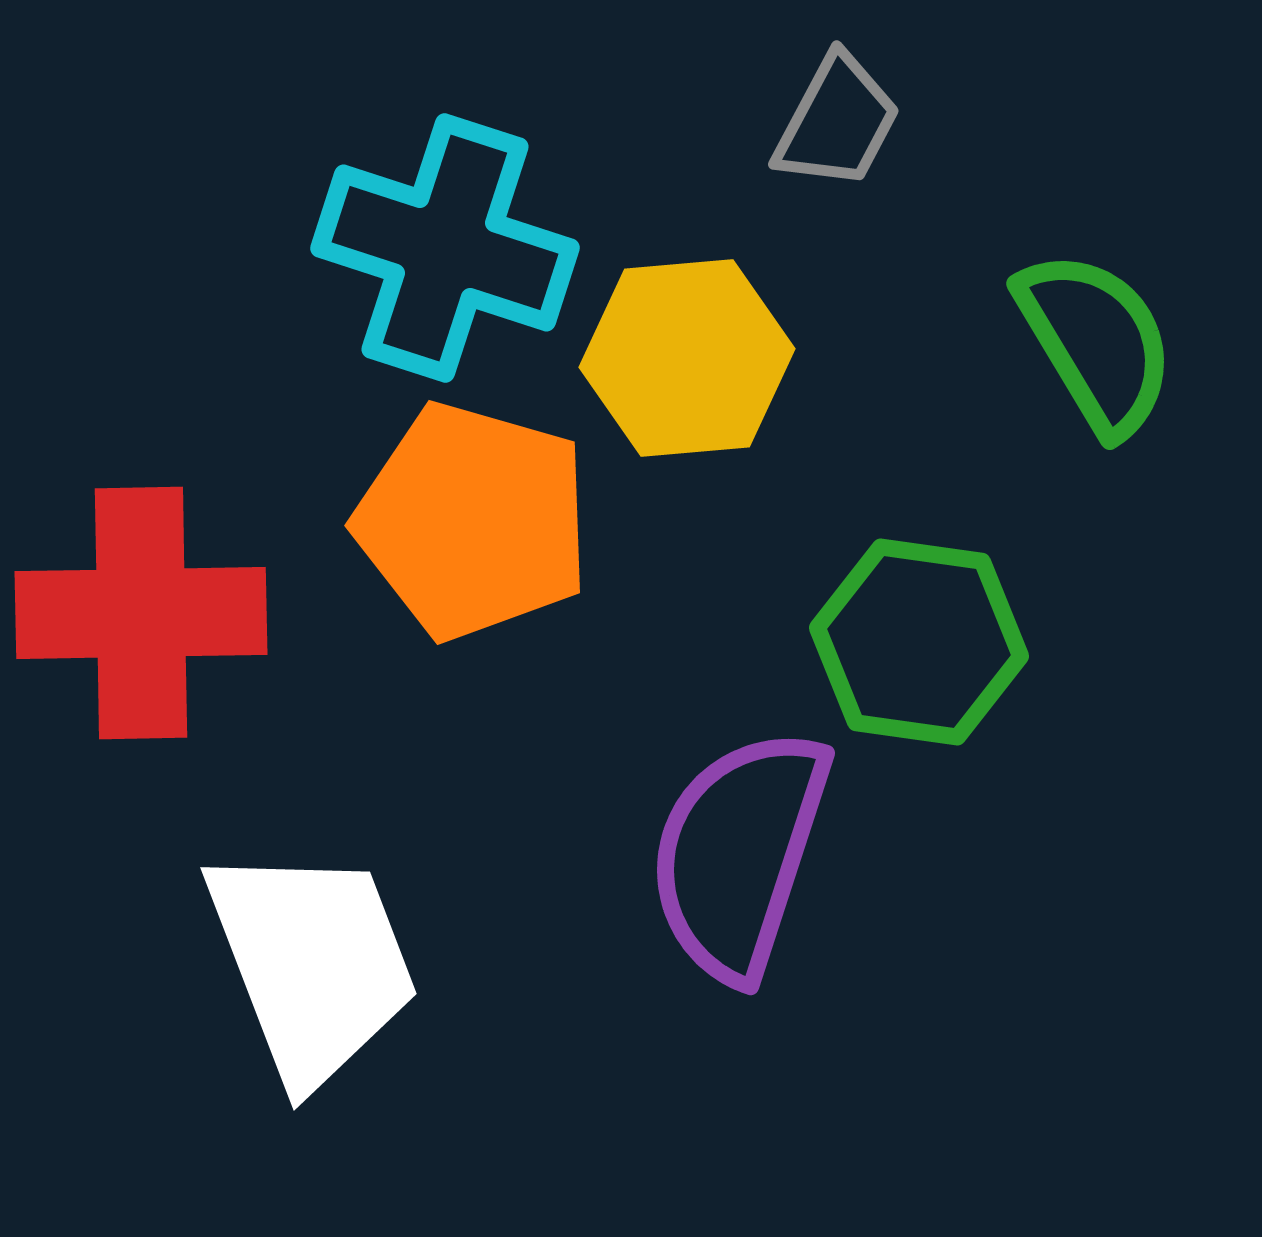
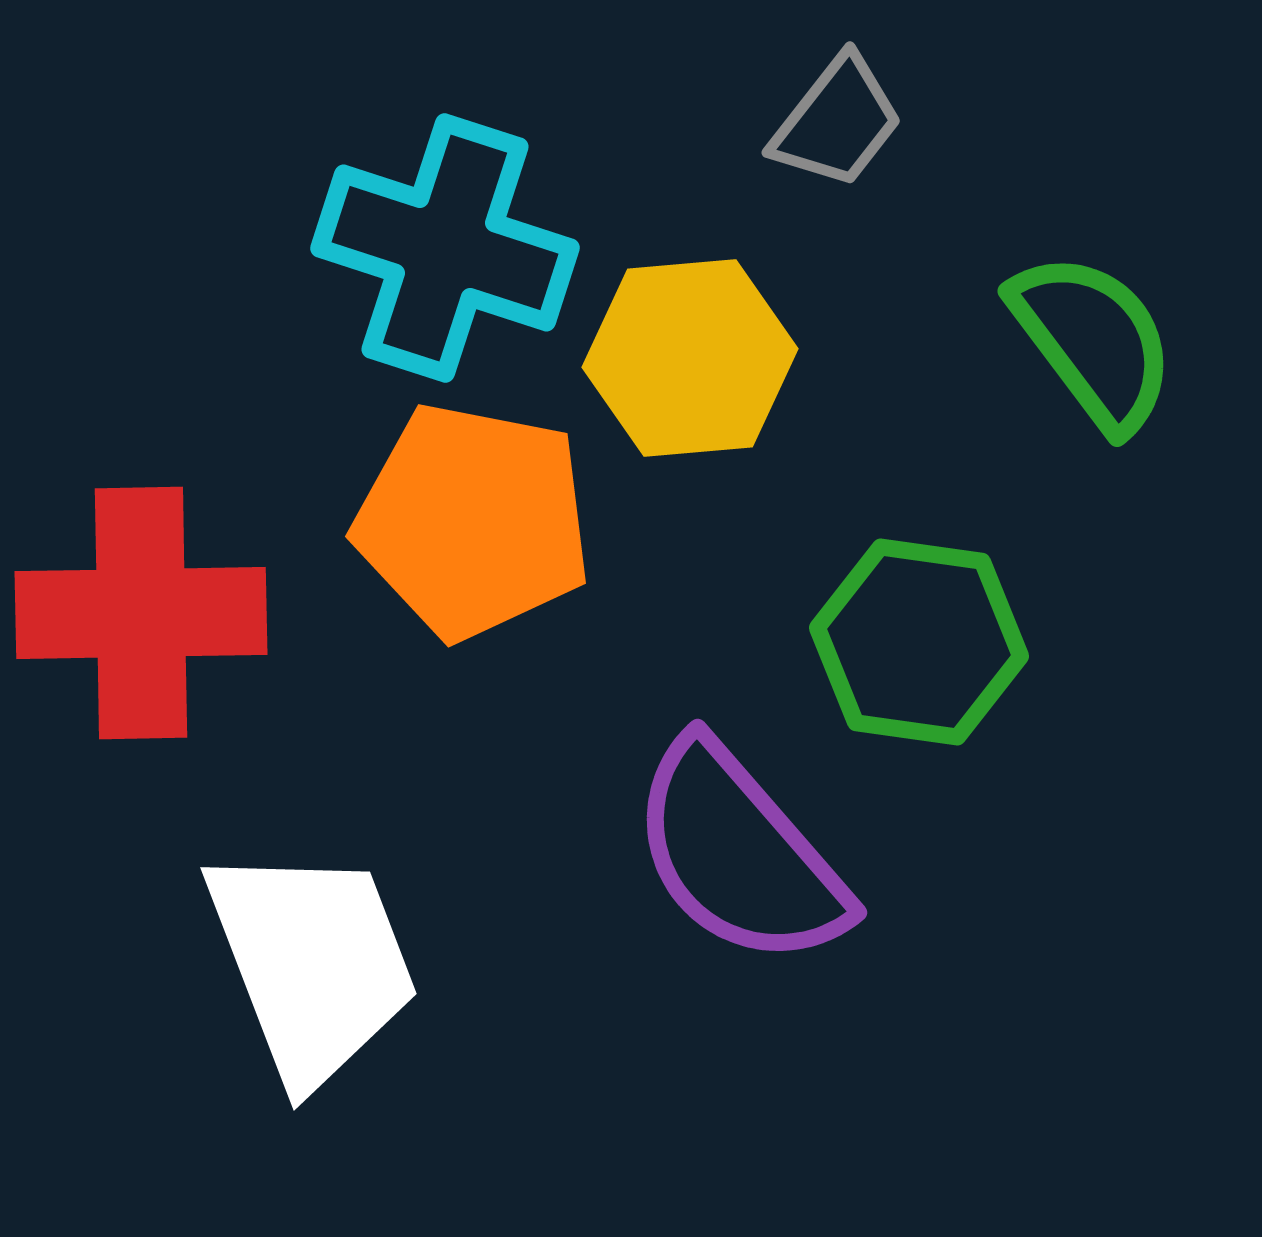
gray trapezoid: rotated 10 degrees clockwise
green semicircle: moved 3 px left, 1 px up; rotated 6 degrees counterclockwise
yellow hexagon: moved 3 px right
orange pentagon: rotated 5 degrees counterclockwise
purple semicircle: rotated 59 degrees counterclockwise
